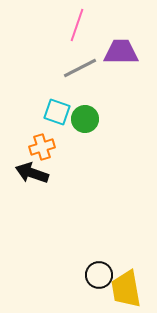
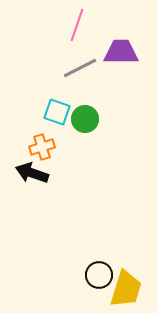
yellow trapezoid: rotated 153 degrees counterclockwise
